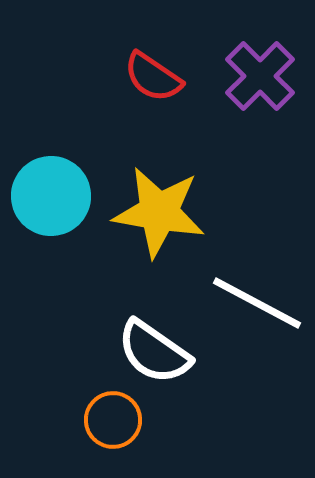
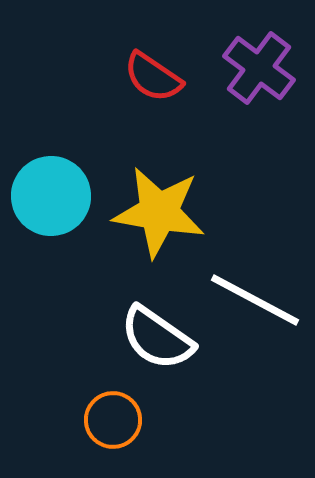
purple cross: moved 1 px left, 8 px up; rotated 8 degrees counterclockwise
white line: moved 2 px left, 3 px up
white semicircle: moved 3 px right, 14 px up
